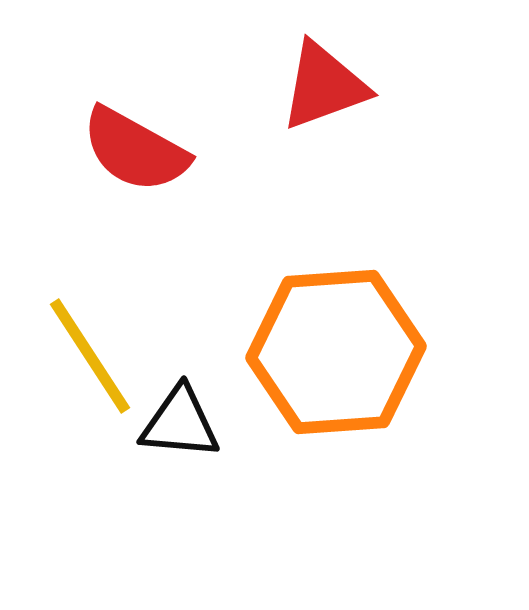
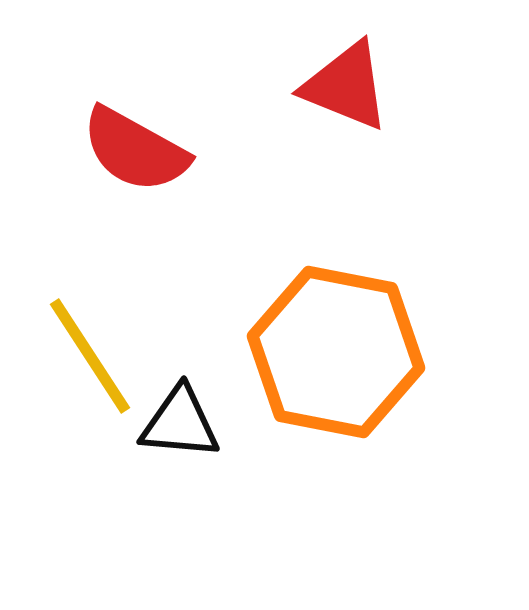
red triangle: moved 22 px right; rotated 42 degrees clockwise
orange hexagon: rotated 15 degrees clockwise
